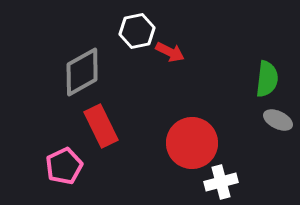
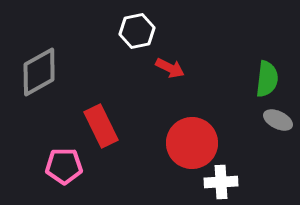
red arrow: moved 16 px down
gray diamond: moved 43 px left
pink pentagon: rotated 24 degrees clockwise
white cross: rotated 12 degrees clockwise
